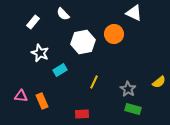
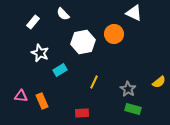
red rectangle: moved 1 px up
